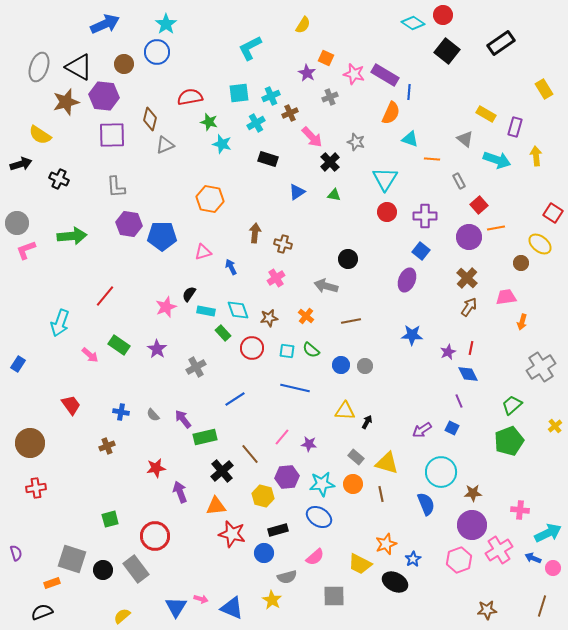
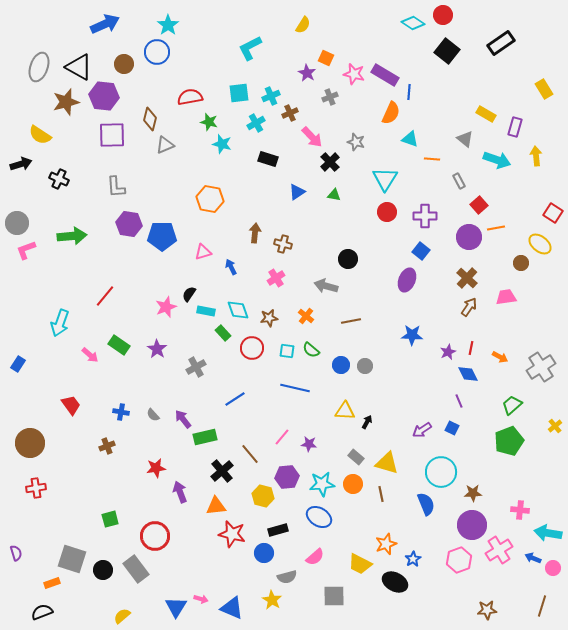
cyan star at (166, 24): moved 2 px right, 1 px down
orange arrow at (522, 322): moved 22 px left, 35 px down; rotated 77 degrees counterclockwise
cyan arrow at (548, 533): rotated 144 degrees counterclockwise
